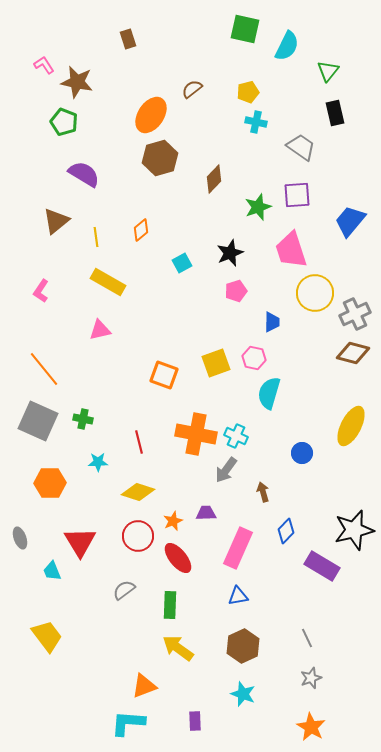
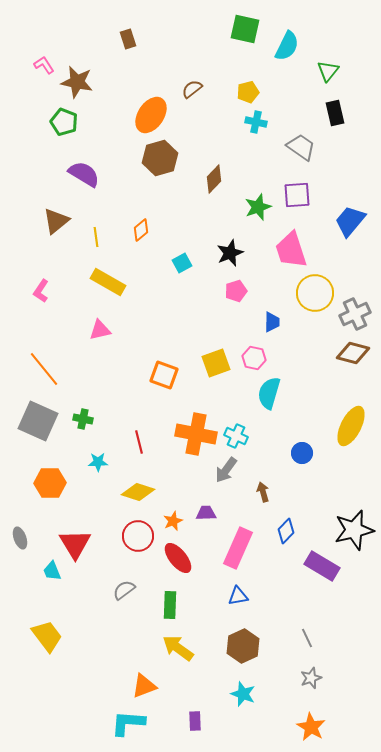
red triangle at (80, 542): moved 5 px left, 2 px down
